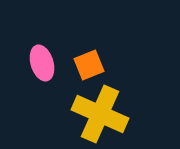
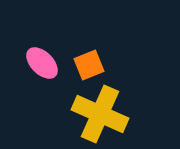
pink ellipse: rotated 28 degrees counterclockwise
